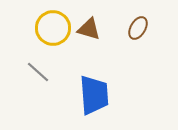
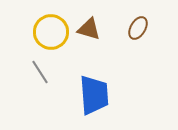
yellow circle: moved 2 px left, 4 px down
gray line: moved 2 px right; rotated 15 degrees clockwise
